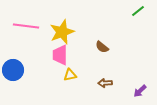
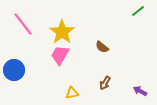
pink line: moved 3 px left, 2 px up; rotated 45 degrees clockwise
yellow star: rotated 15 degrees counterclockwise
pink trapezoid: rotated 30 degrees clockwise
blue circle: moved 1 px right
yellow triangle: moved 2 px right, 18 px down
brown arrow: rotated 56 degrees counterclockwise
purple arrow: rotated 72 degrees clockwise
